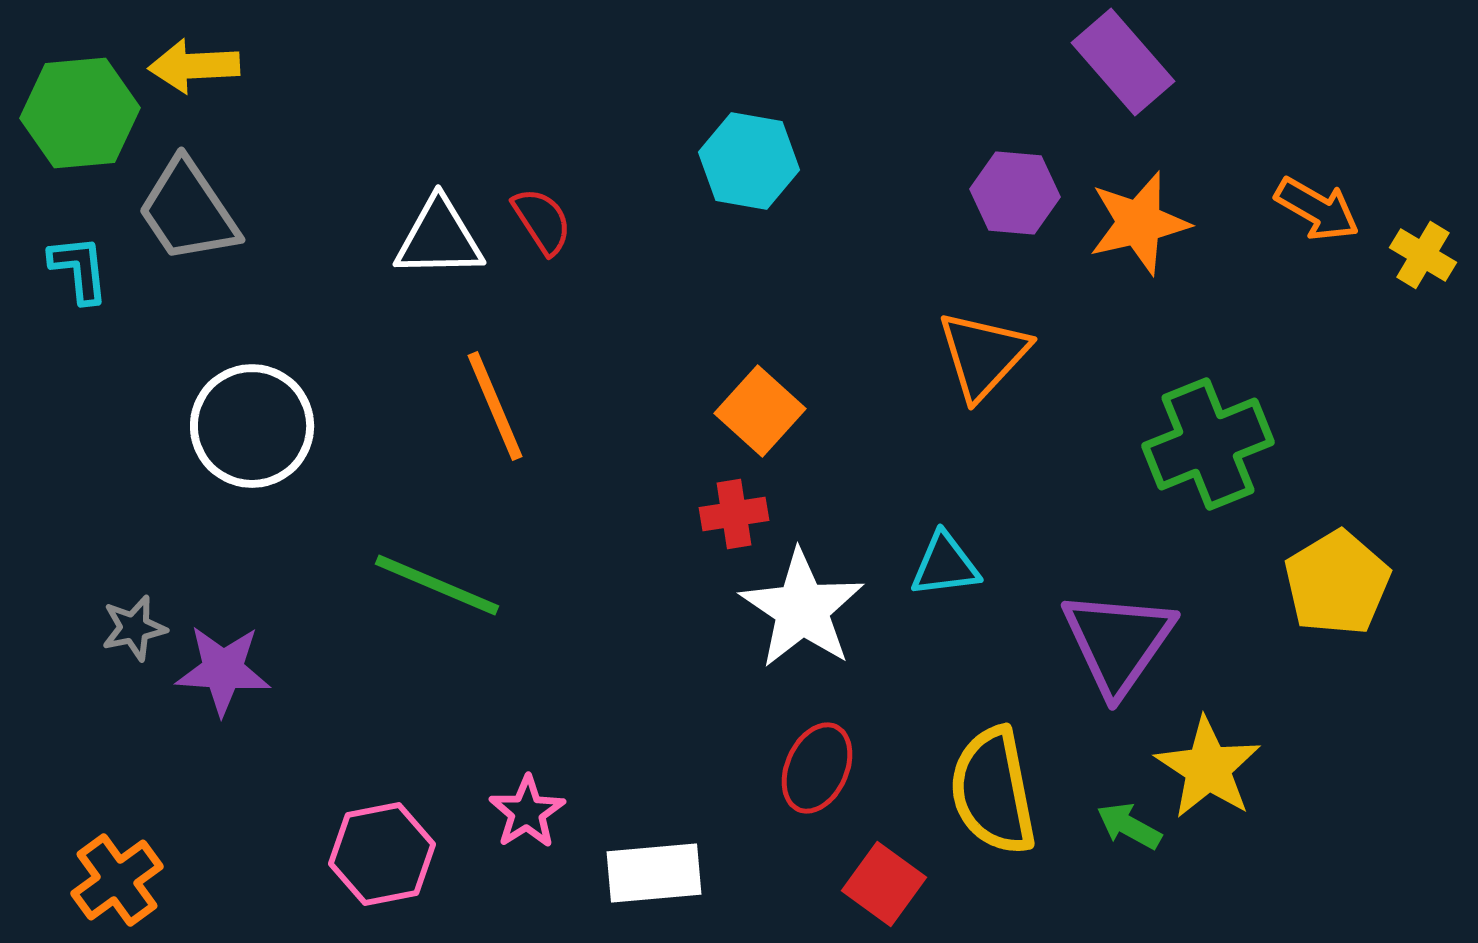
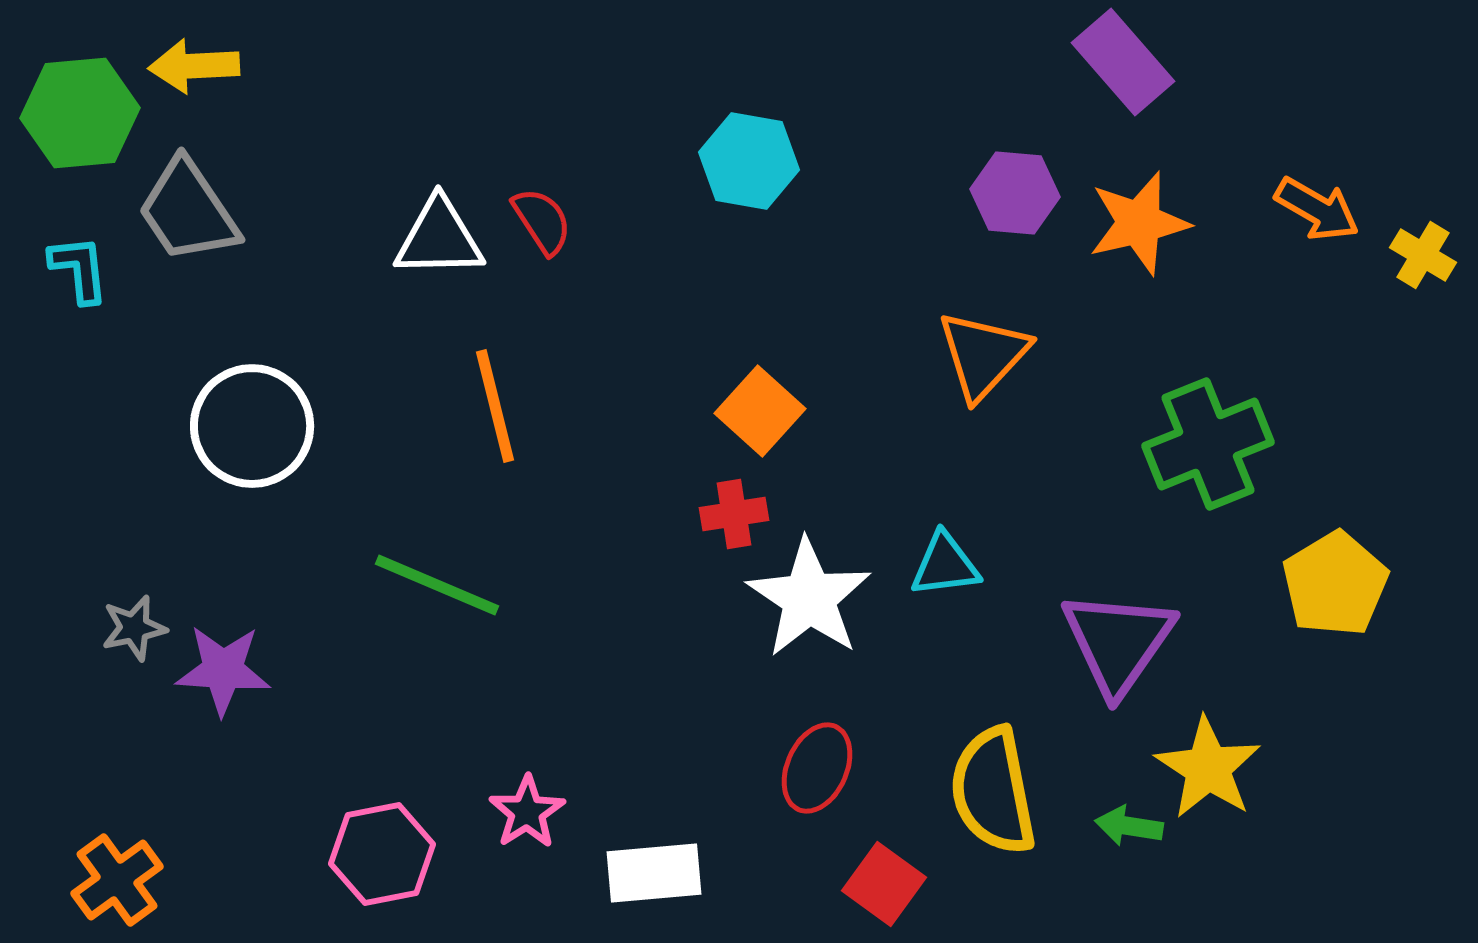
orange line: rotated 9 degrees clockwise
yellow pentagon: moved 2 px left, 1 px down
white star: moved 7 px right, 11 px up
green arrow: rotated 20 degrees counterclockwise
